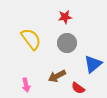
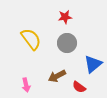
red semicircle: moved 1 px right, 1 px up
